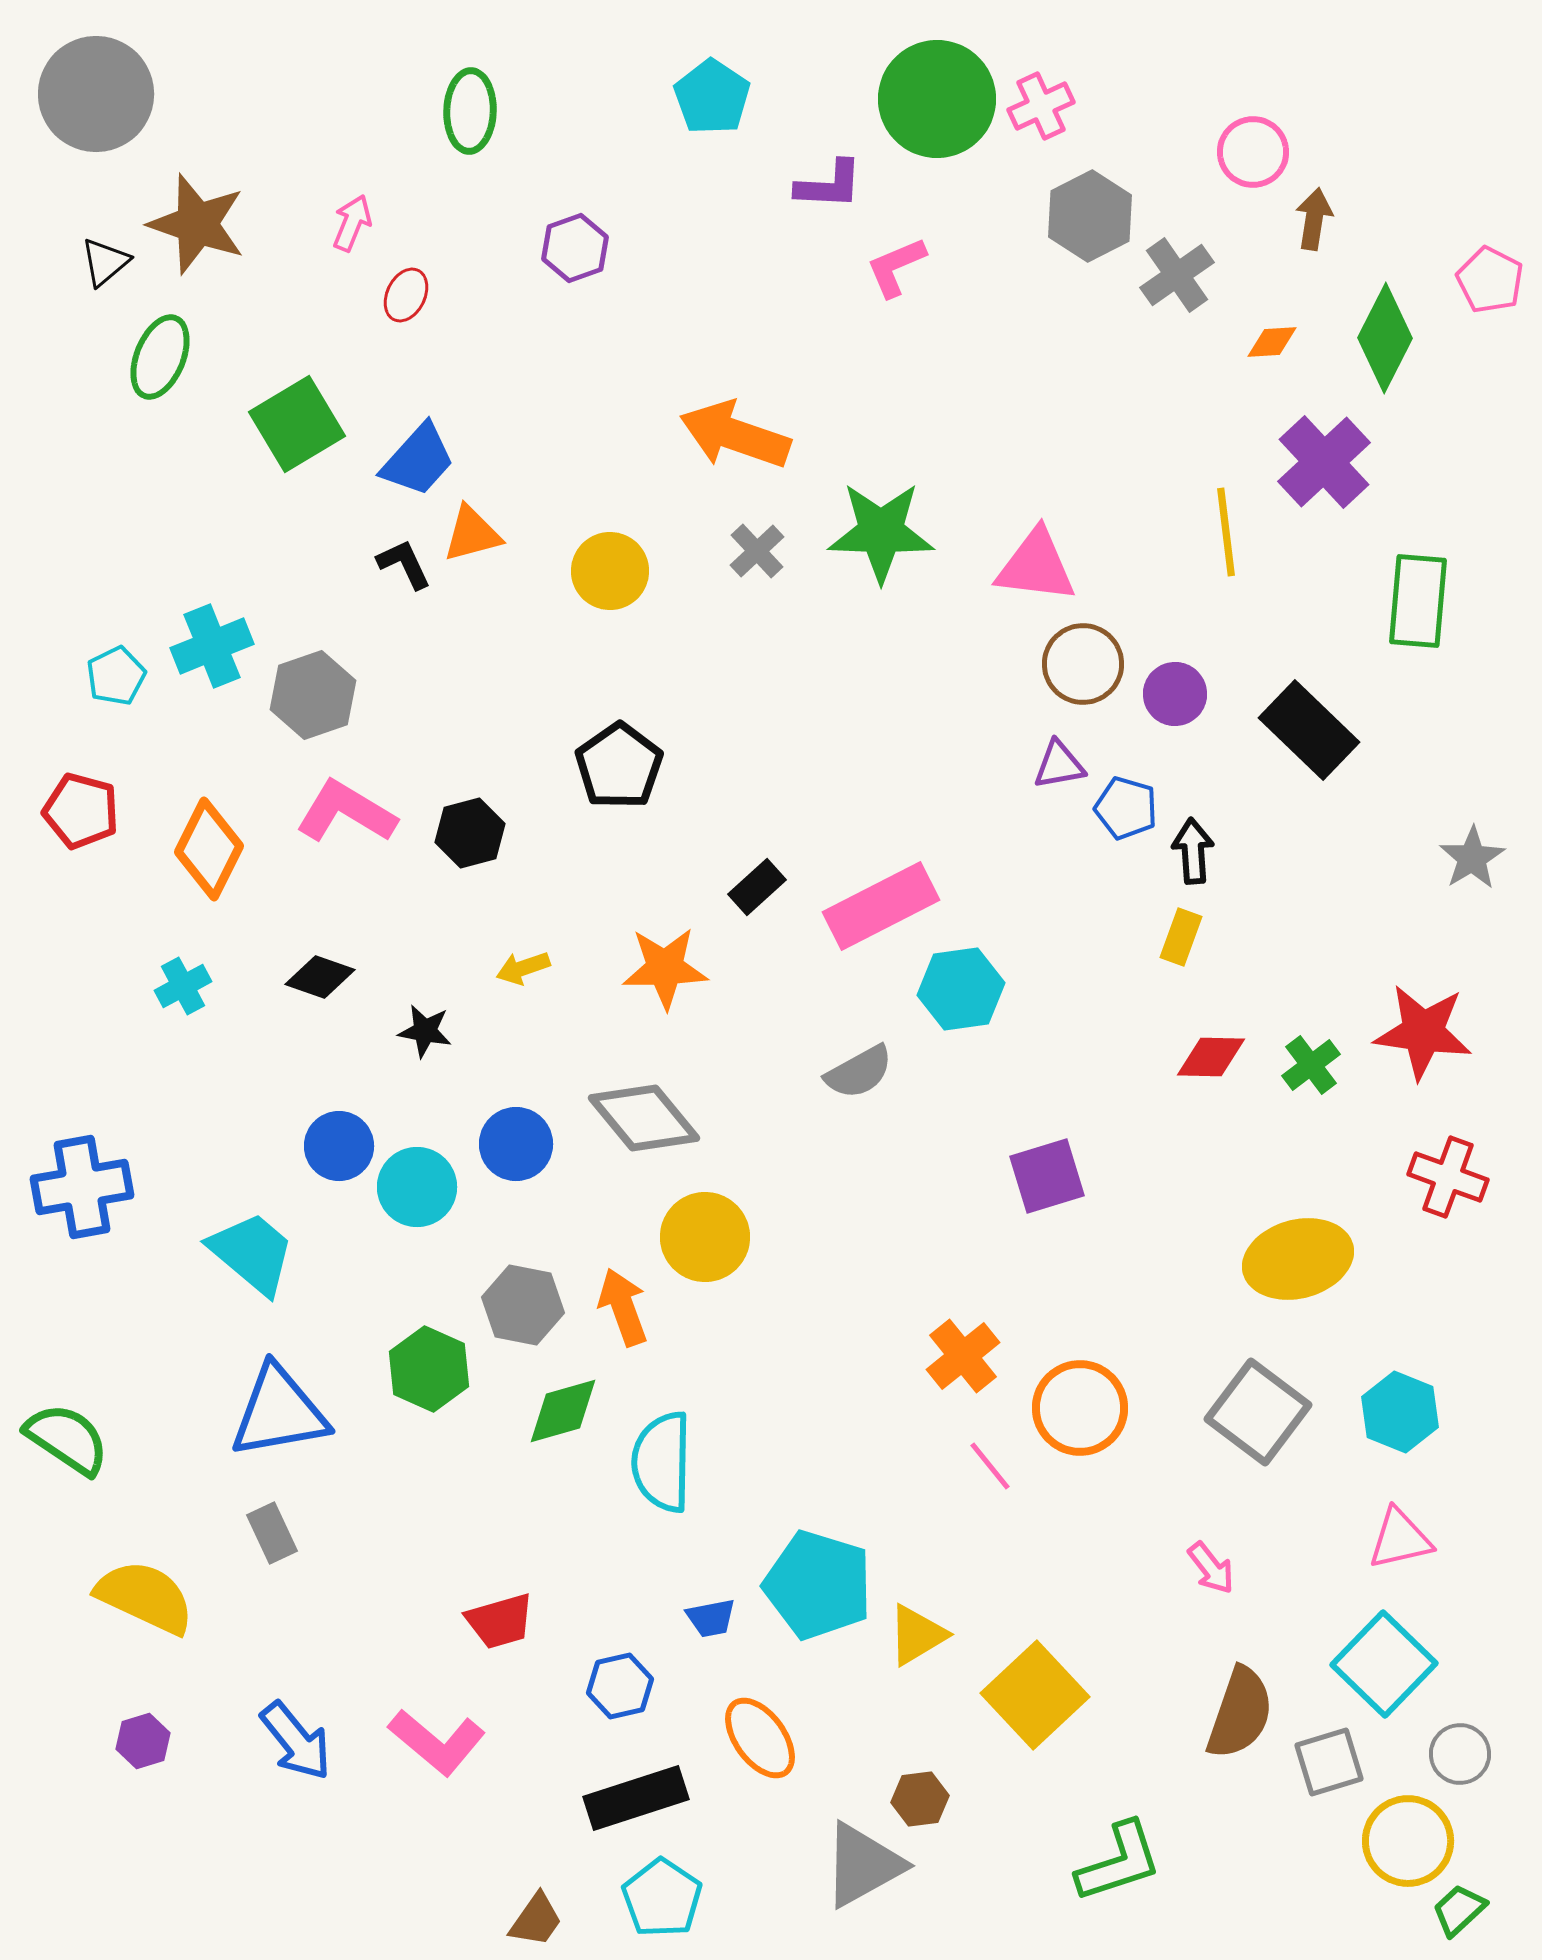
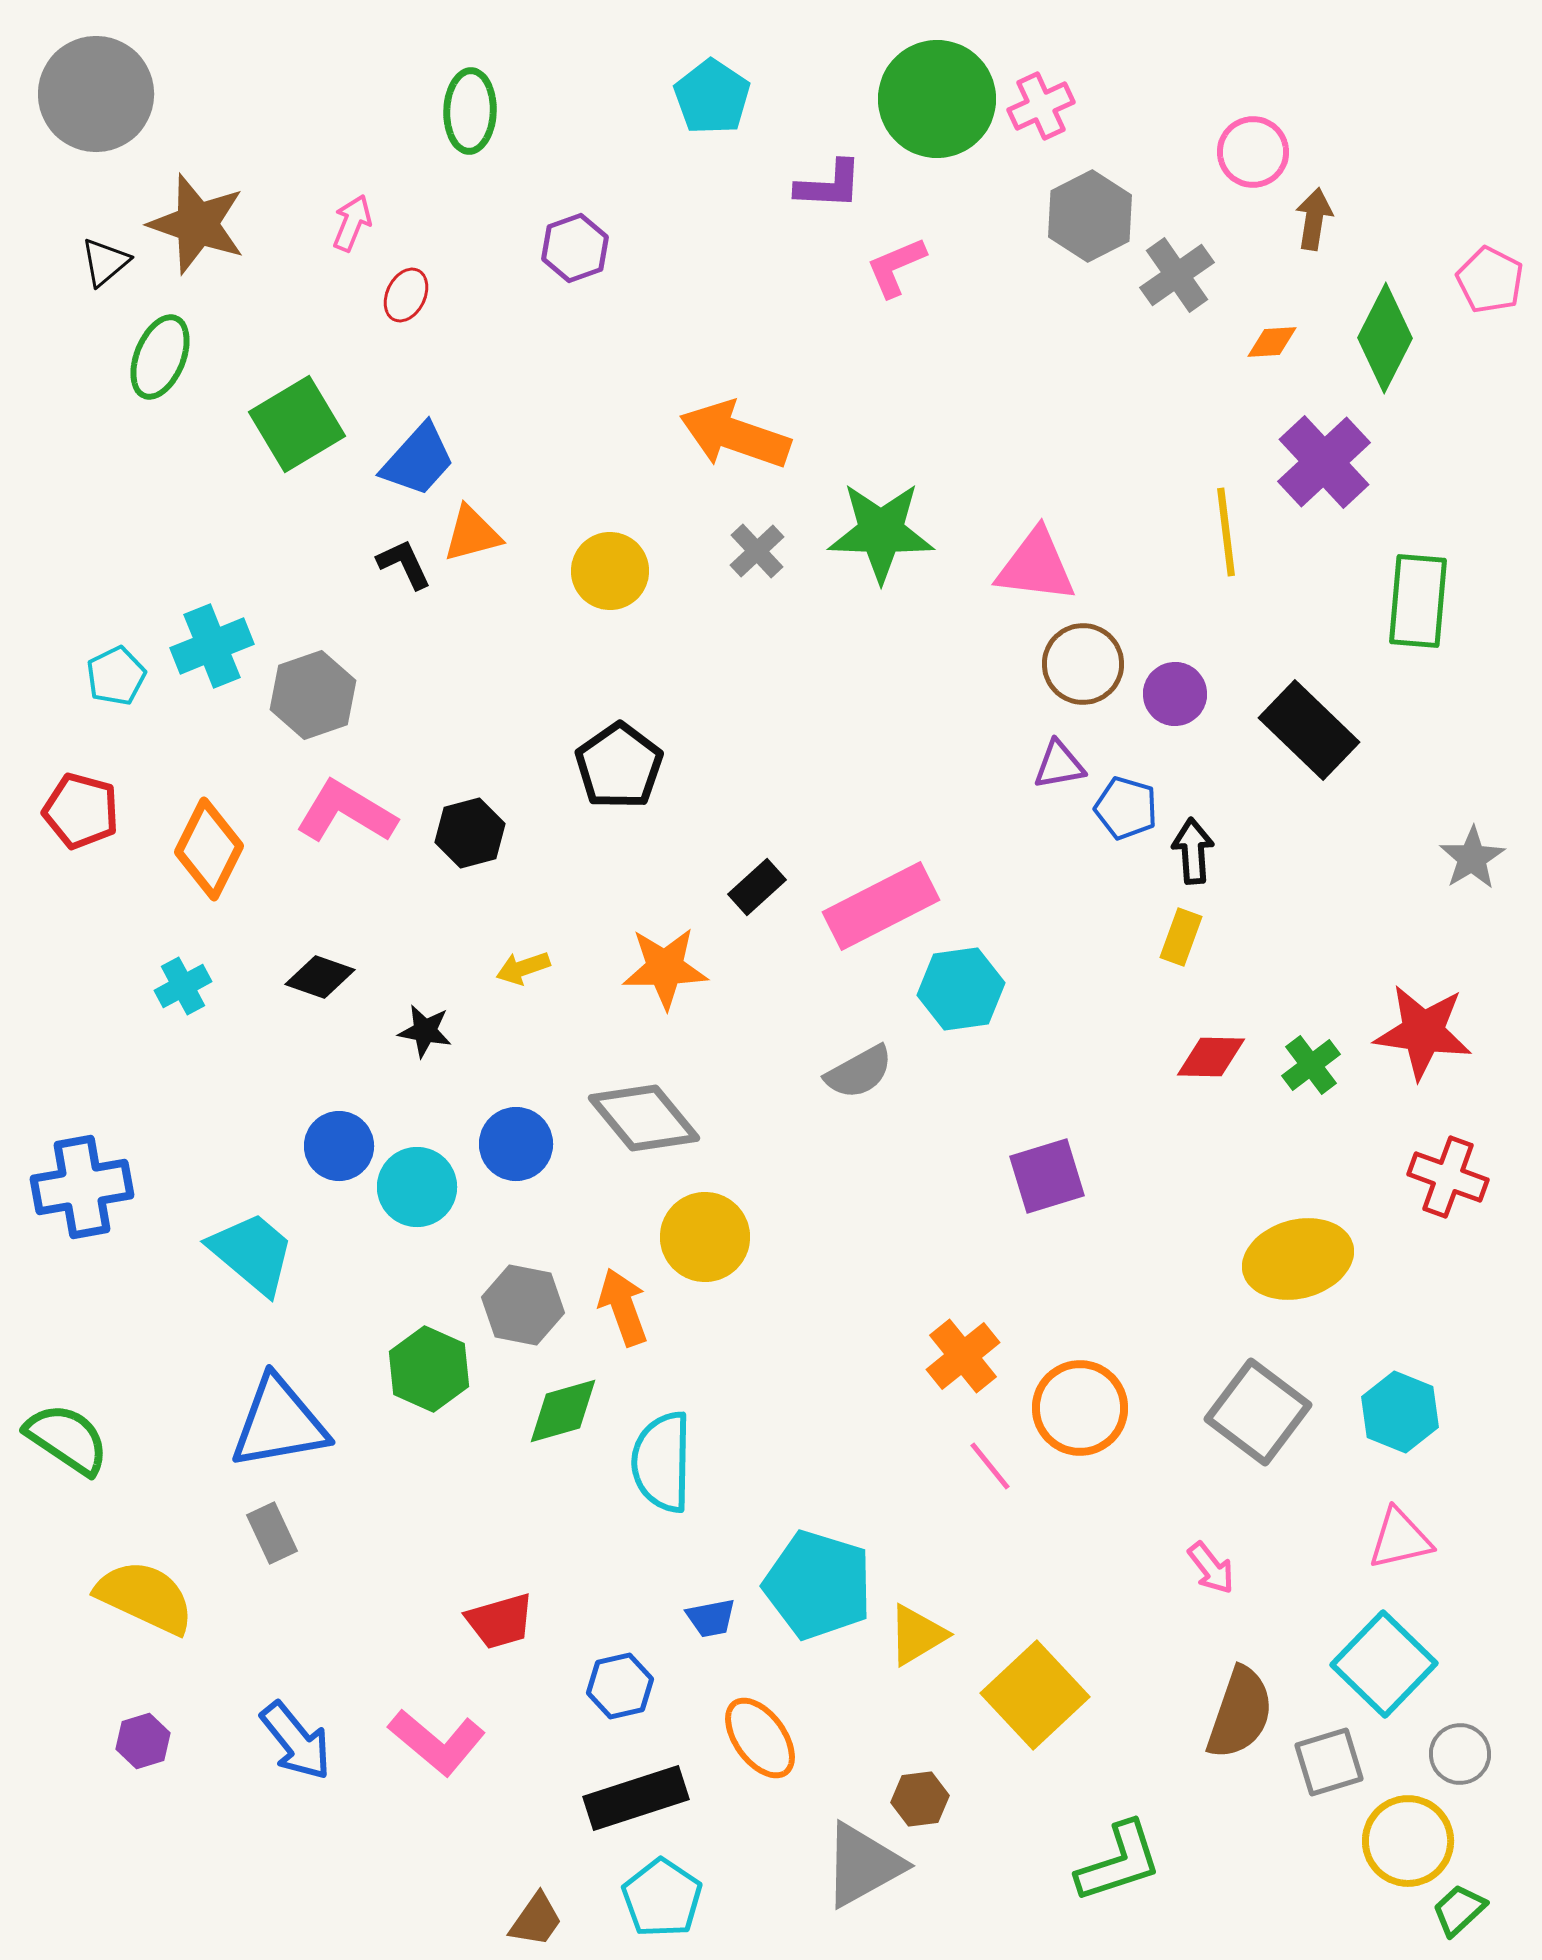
blue triangle at (279, 1412): moved 11 px down
